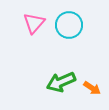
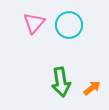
green arrow: rotated 76 degrees counterclockwise
orange arrow: rotated 72 degrees counterclockwise
